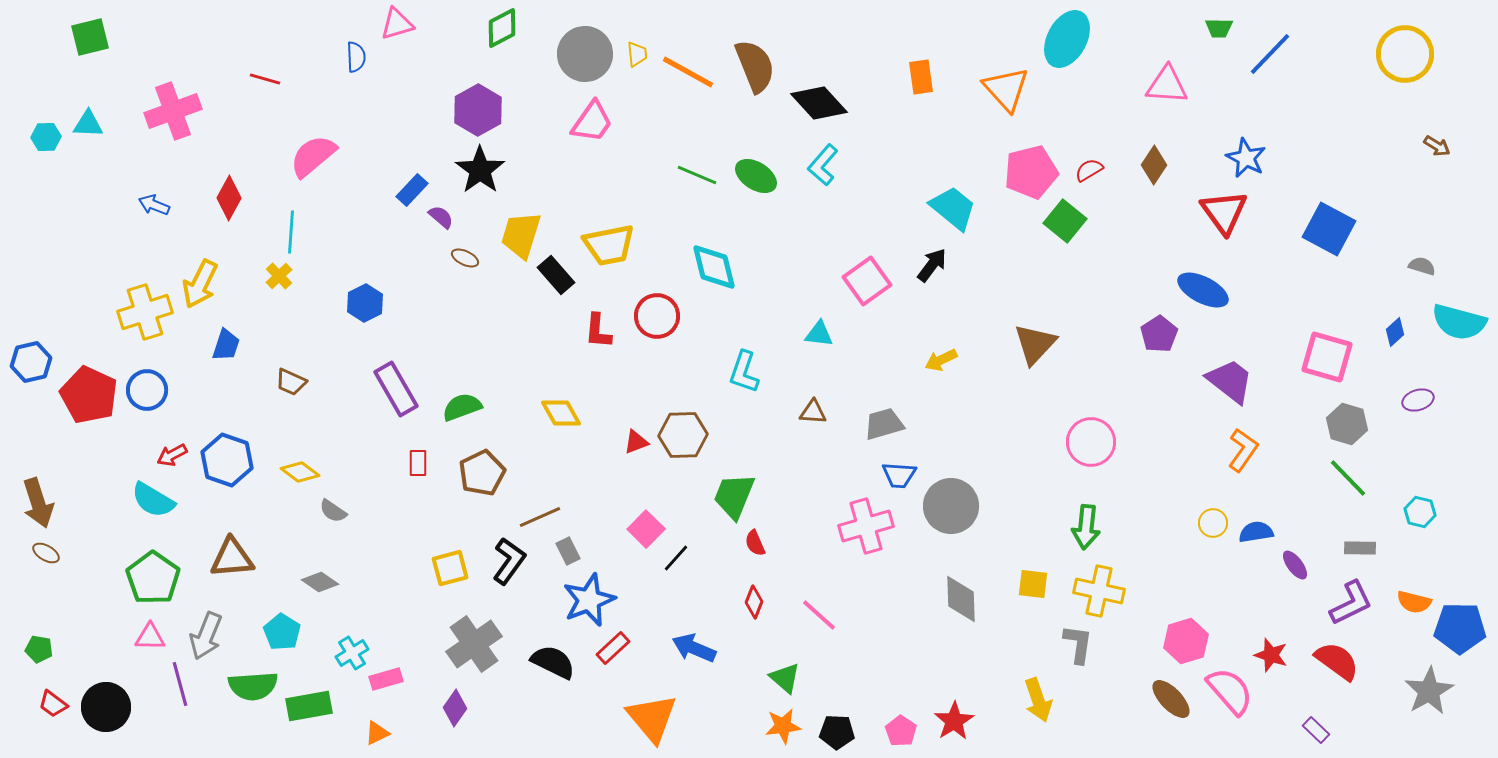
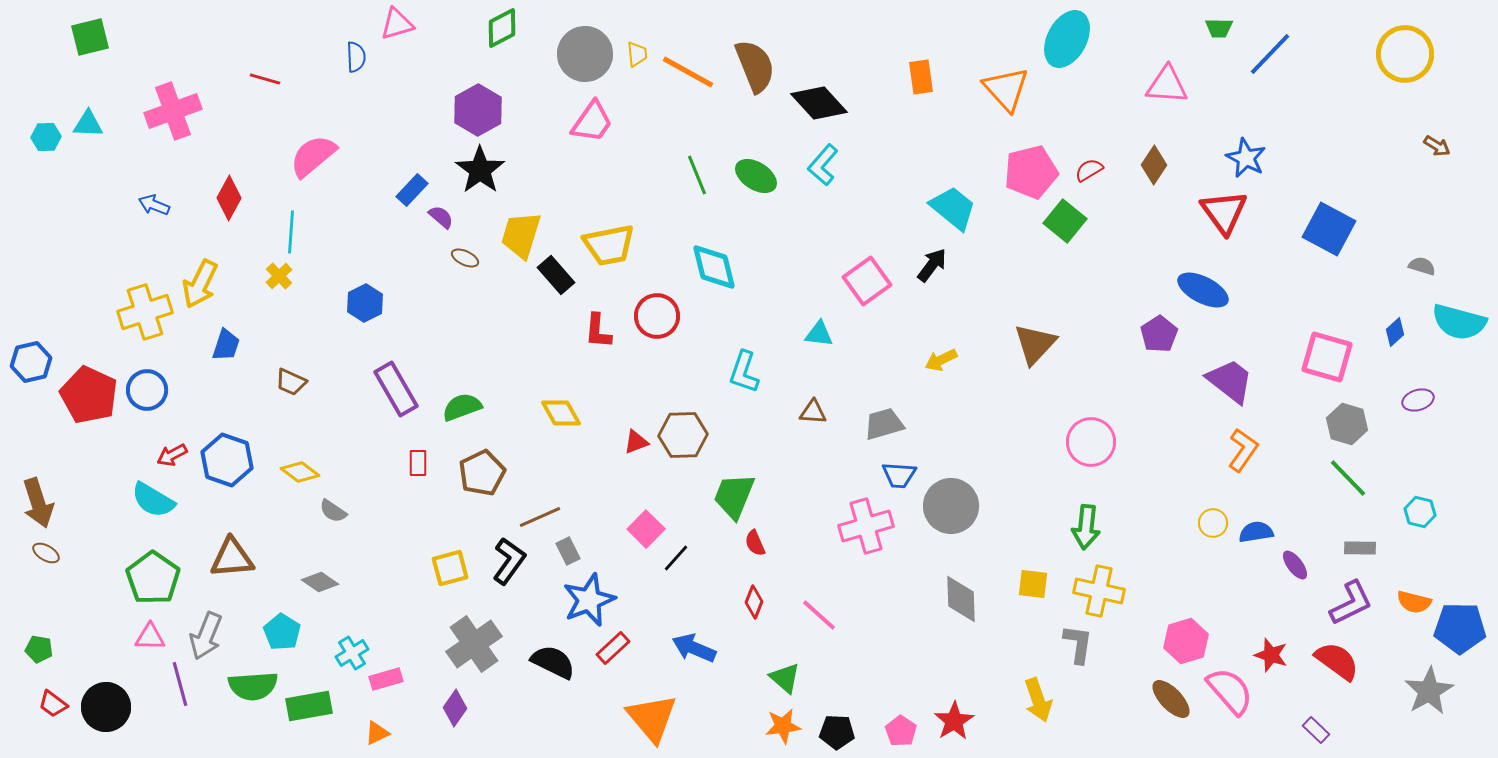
green line at (697, 175): rotated 45 degrees clockwise
